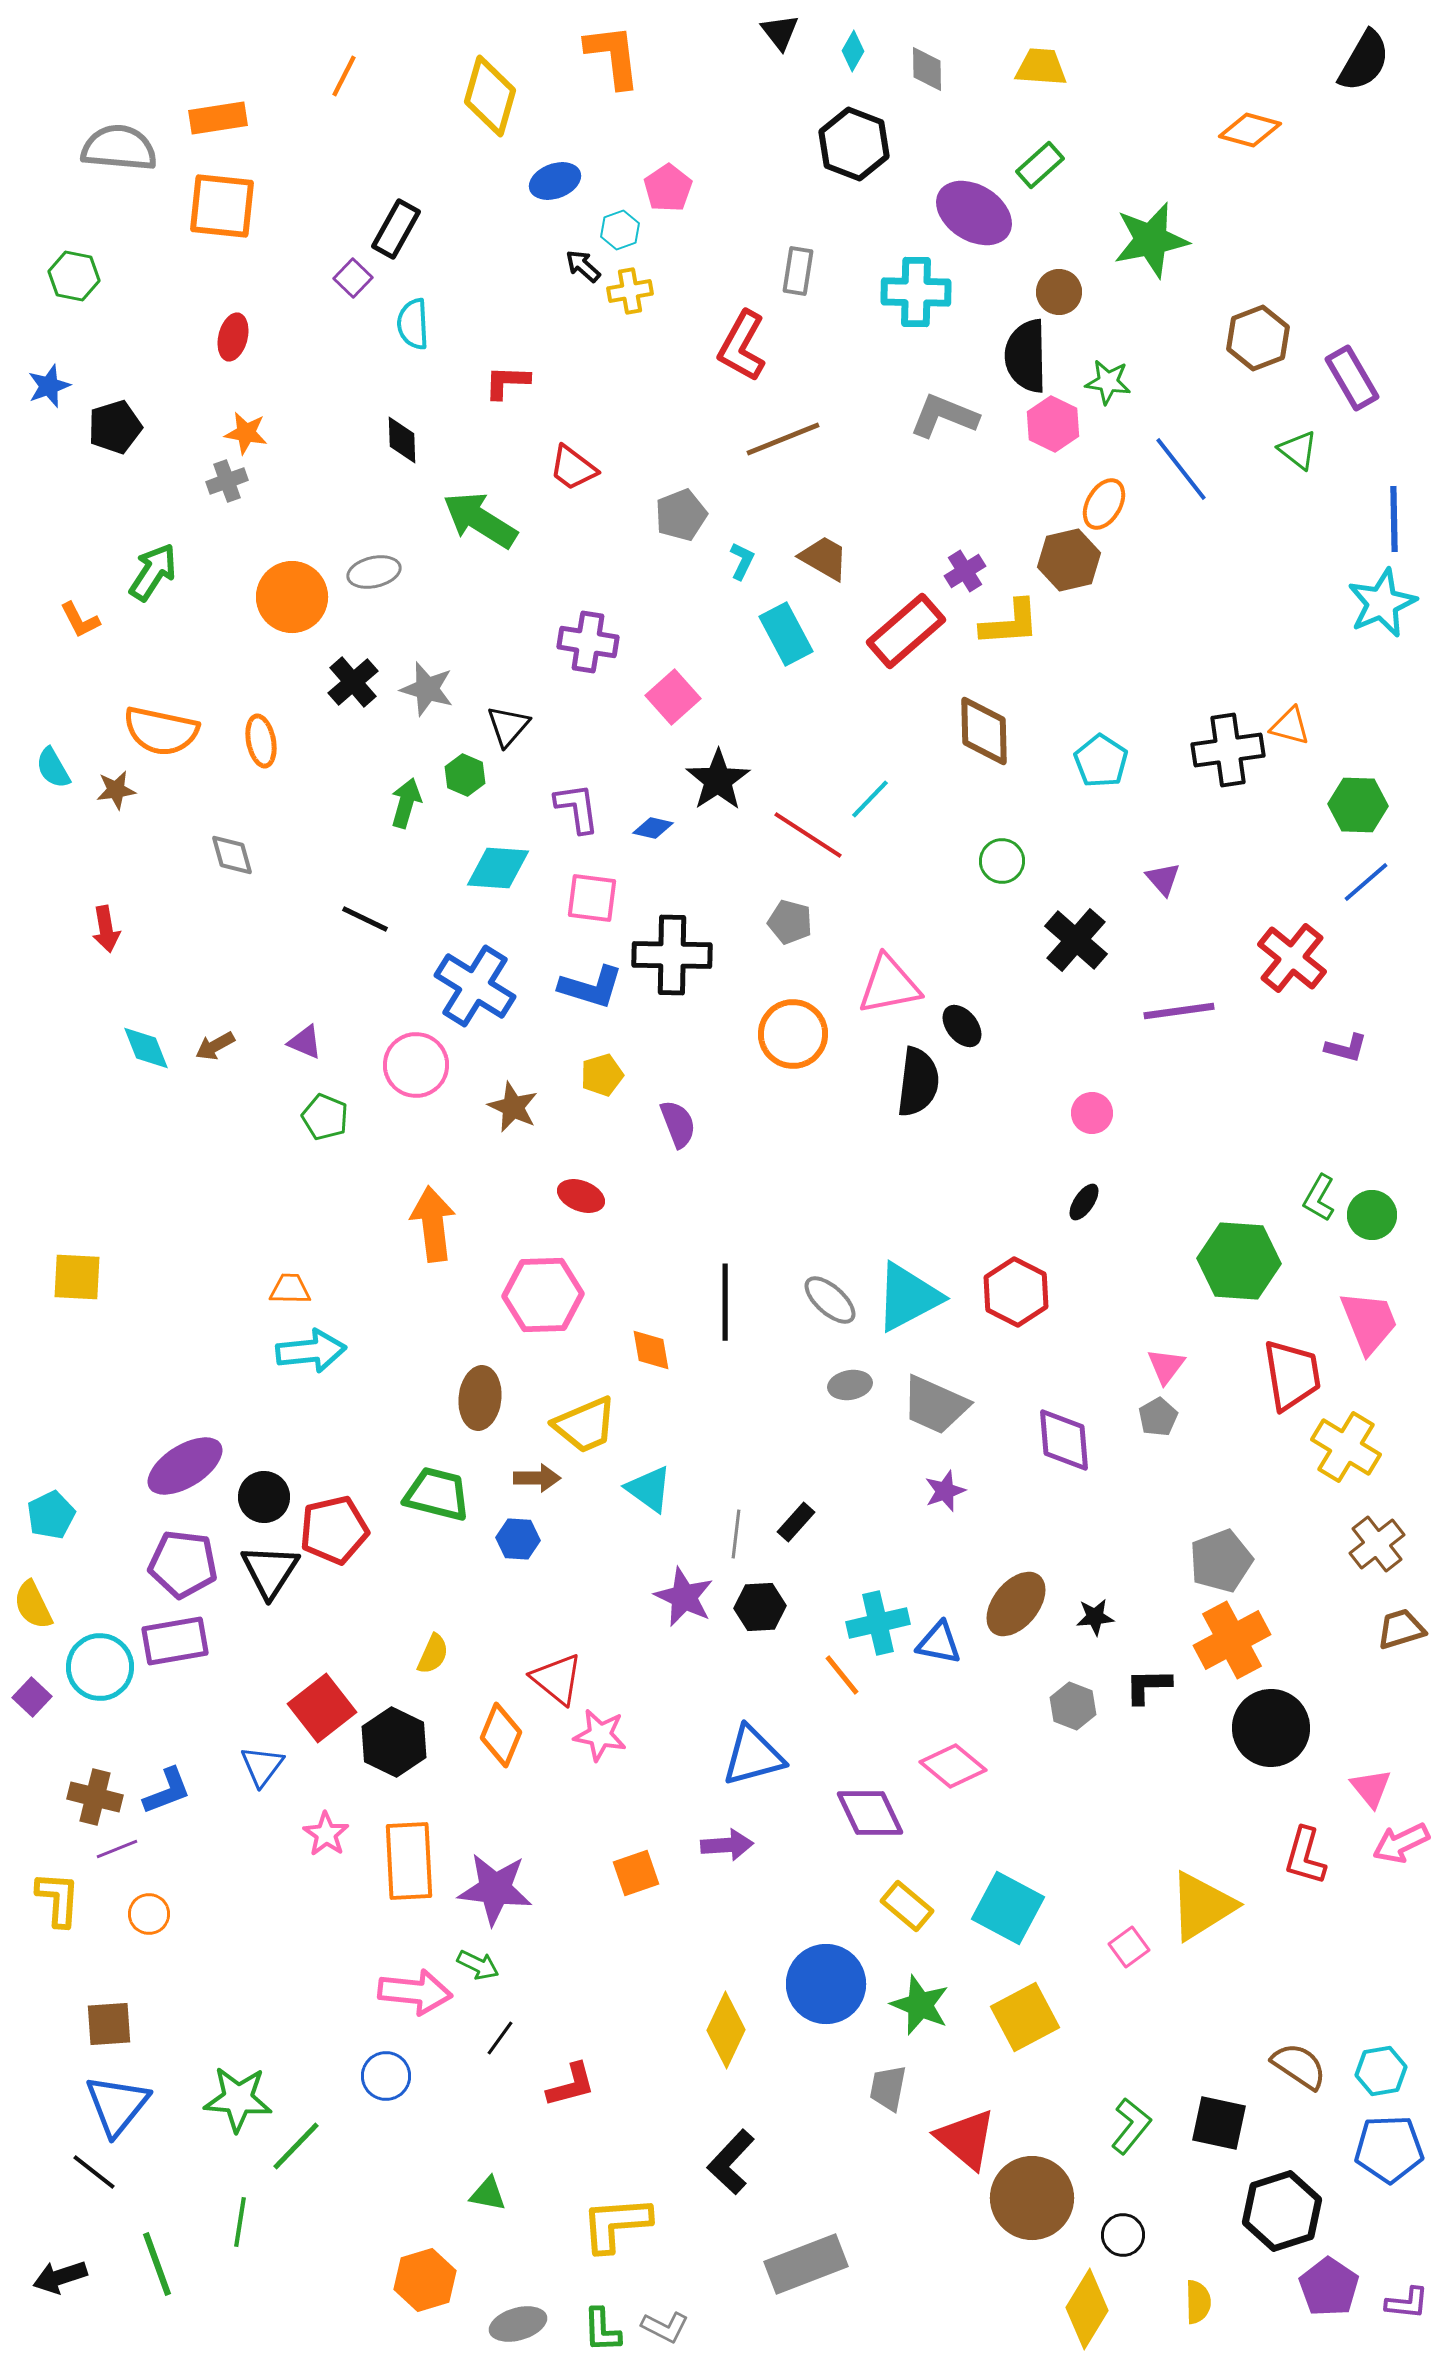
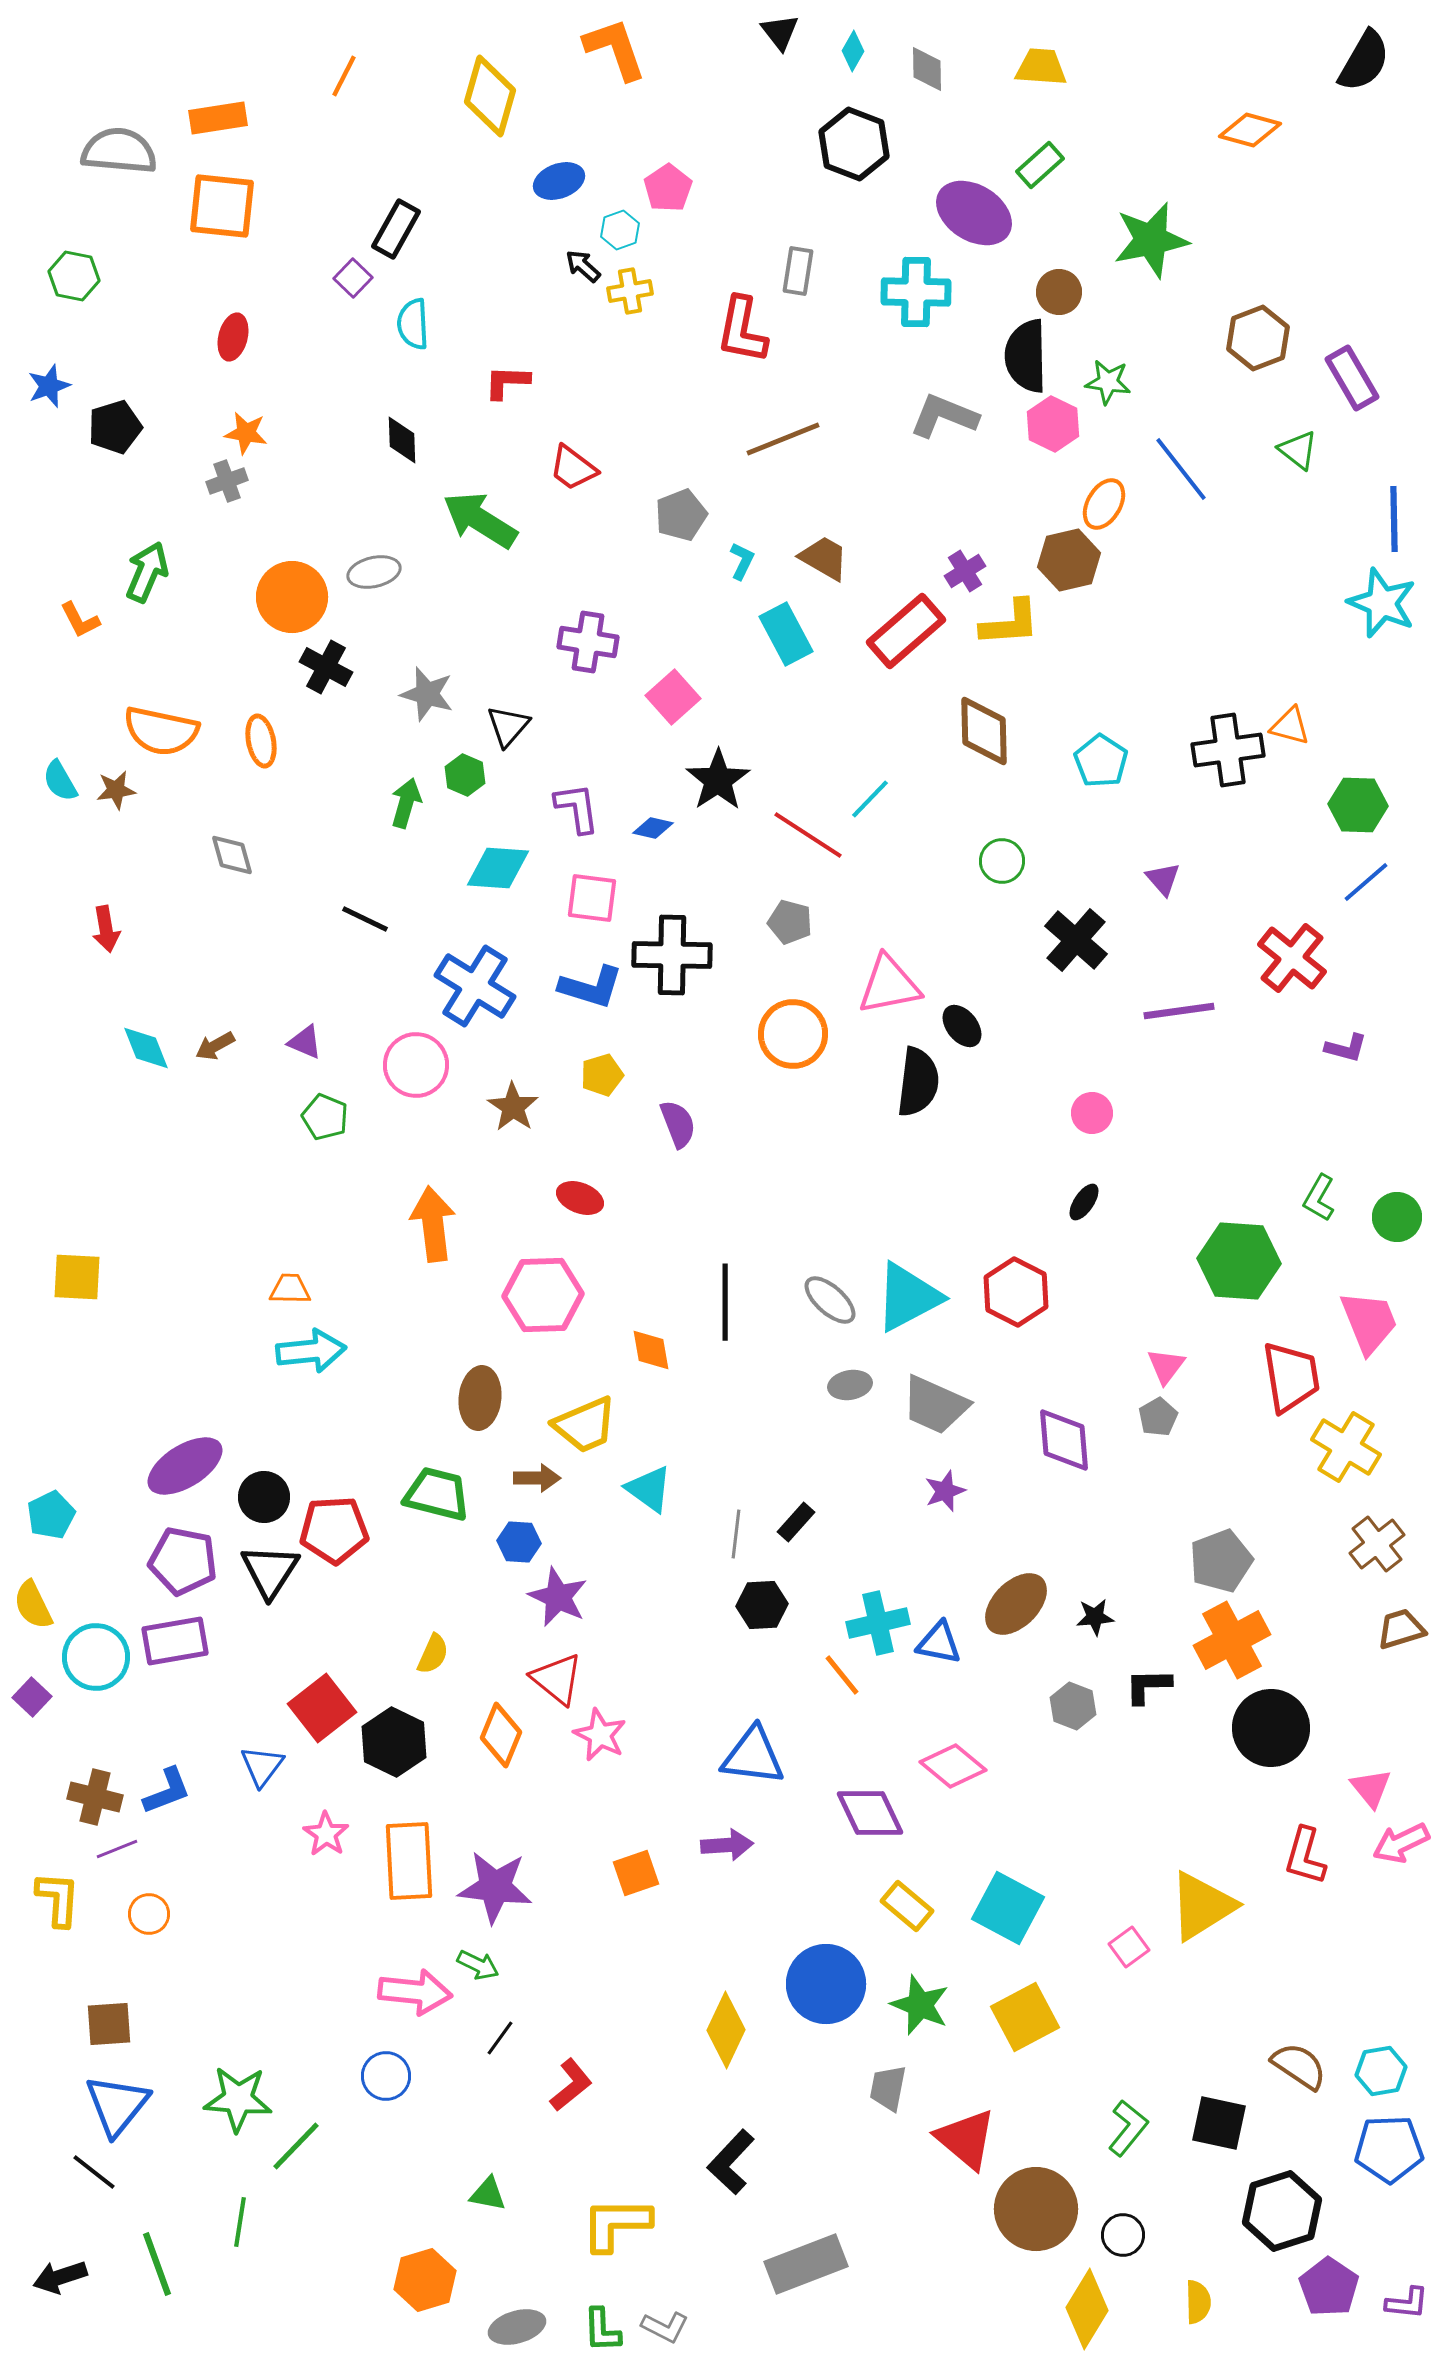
orange L-shape at (613, 56): moved 2 px right, 7 px up; rotated 12 degrees counterclockwise
gray semicircle at (119, 148): moved 3 px down
blue ellipse at (555, 181): moved 4 px right
red L-shape at (742, 346): moved 16 px up; rotated 18 degrees counterclockwise
green arrow at (153, 572): moved 6 px left; rotated 10 degrees counterclockwise
cyan star at (1382, 603): rotated 26 degrees counterclockwise
black cross at (353, 682): moved 27 px left, 15 px up; rotated 21 degrees counterclockwise
gray star at (427, 689): moved 5 px down
cyan semicircle at (53, 768): moved 7 px right, 13 px down
brown star at (513, 1107): rotated 9 degrees clockwise
red ellipse at (581, 1196): moved 1 px left, 2 px down
green circle at (1372, 1215): moved 25 px right, 2 px down
red trapezoid at (1292, 1375): moved 1 px left, 2 px down
red pentagon at (334, 1530): rotated 10 degrees clockwise
blue hexagon at (518, 1539): moved 1 px right, 3 px down
purple pentagon at (183, 1564): moved 3 px up; rotated 4 degrees clockwise
purple star at (684, 1597): moved 126 px left
brown ellipse at (1016, 1604): rotated 6 degrees clockwise
black hexagon at (760, 1607): moved 2 px right, 2 px up
cyan circle at (100, 1667): moved 4 px left, 10 px up
pink star at (600, 1735): rotated 16 degrees clockwise
blue triangle at (753, 1756): rotated 22 degrees clockwise
purple star at (495, 1889): moved 2 px up
red L-shape at (571, 2085): rotated 24 degrees counterclockwise
green L-shape at (1131, 2126): moved 3 px left, 2 px down
brown circle at (1032, 2198): moved 4 px right, 11 px down
yellow L-shape at (616, 2224): rotated 4 degrees clockwise
gray ellipse at (518, 2324): moved 1 px left, 3 px down
